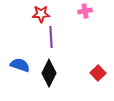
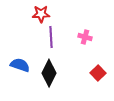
pink cross: moved 26 px down; rotated 24 degrees clockwise
